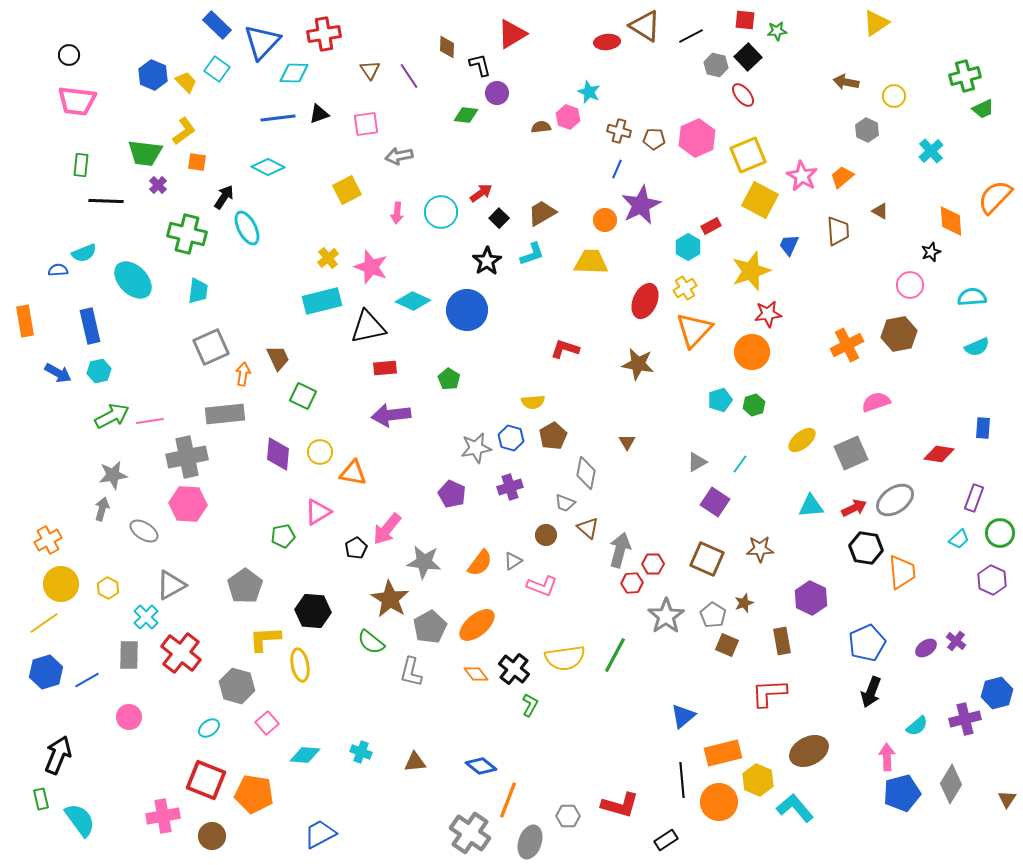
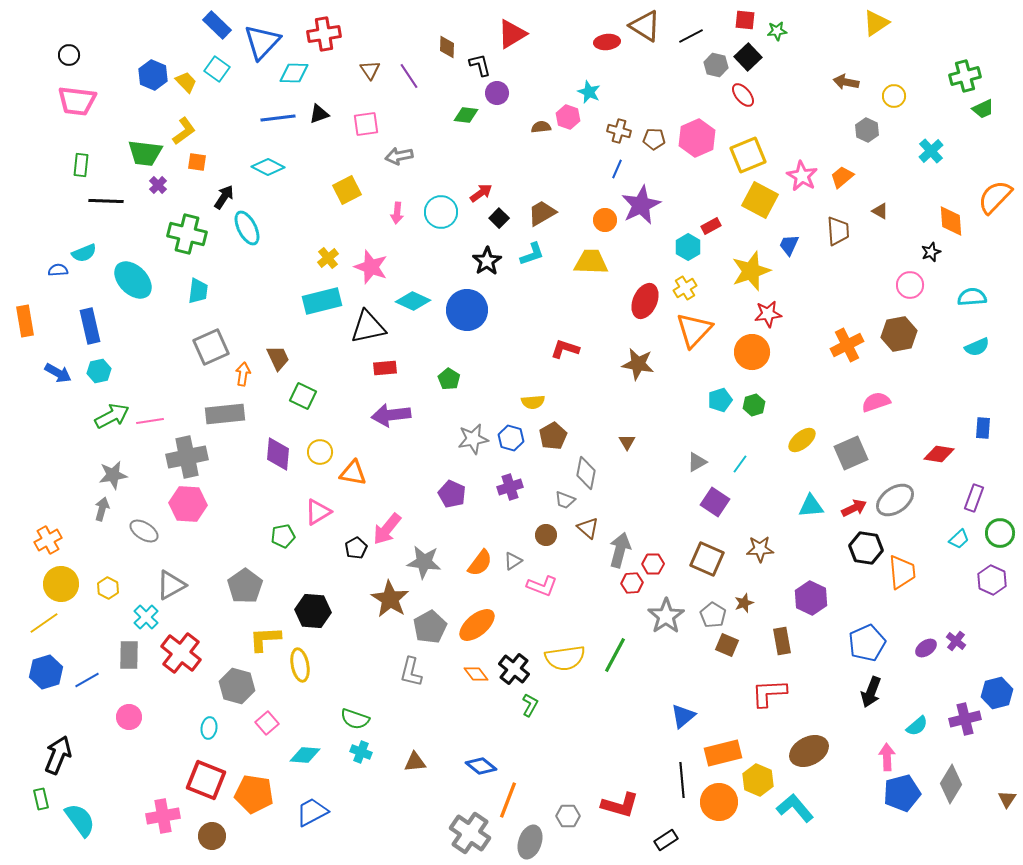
gray star at (476, 448): moved 3 px left, 9 px up
gray trapezoid at (565, 503): moved 3 px up
green semicircle at (371, 642): moved 16 px left, 77 px down; rotated 20 degrees counterclockwise
cyan ellipse at (209, 728): rotated 45 degrees counterclockwise
blue trapezoid at (320, 834): moved 8 px left, 22 px up
